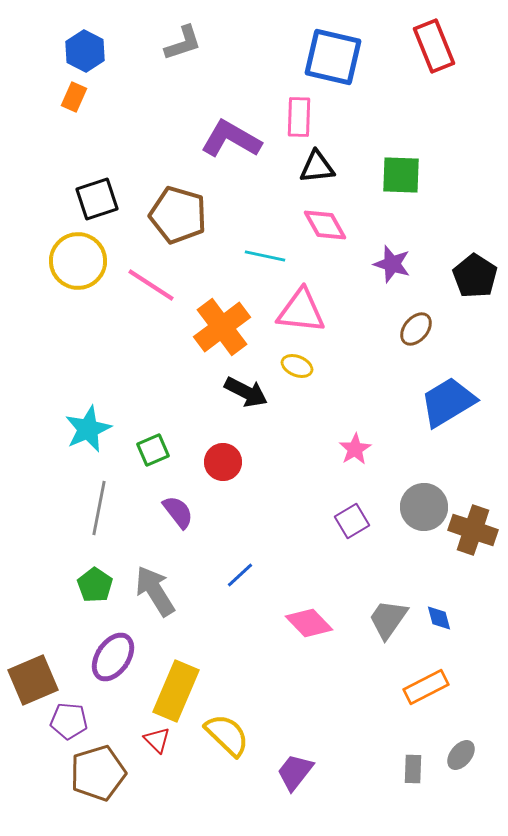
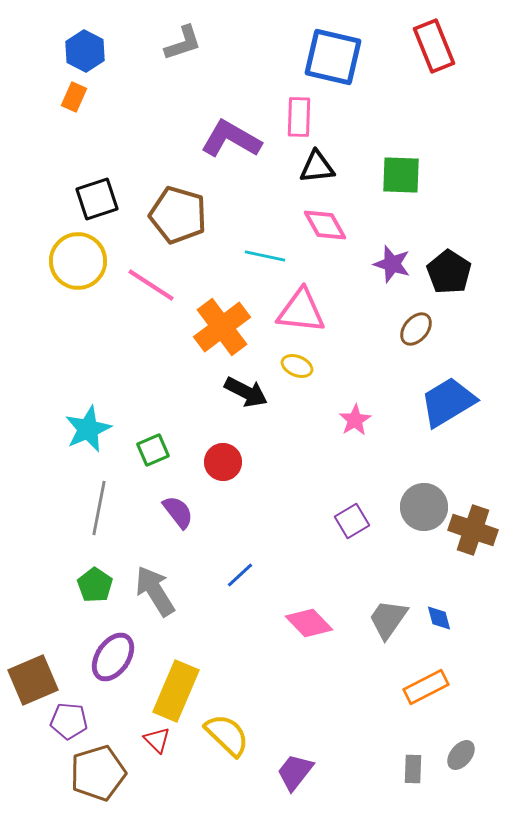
black pentagon at (475, 276): moved 26 px left, 4 px up
pink star at (355, 449): moved 29 px up
